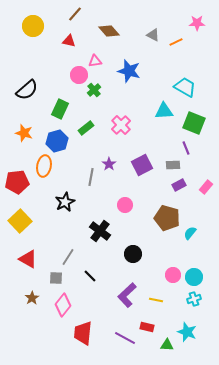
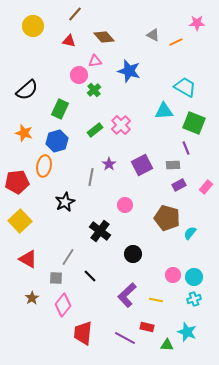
brown diamond at (109, 31): moved 5 px left, 6 px down
green rectangle at (86, 128): moved 9 px right, 2 px down
